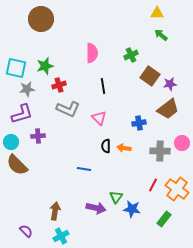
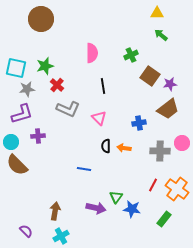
red cross: moved 2 px left; rotated 32 degrees counterclockwise
